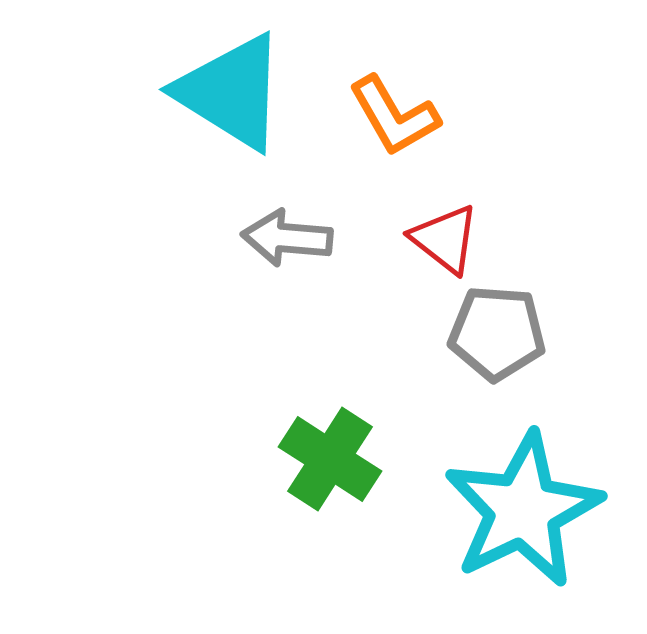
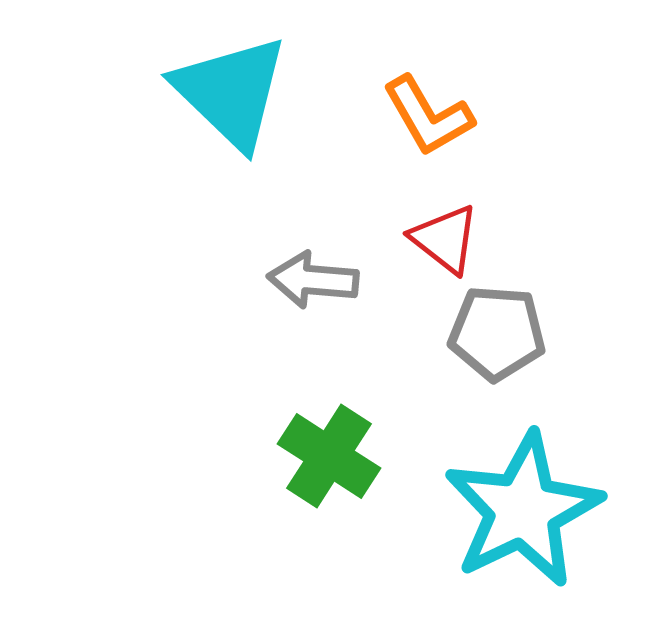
cyan triangle: rotated 12 degrees clockwise
orange L-shape: moved 34 px right
gray arrow: moved 26 px right, 42 px down
green cross: moved 1 px left, 3 px up
